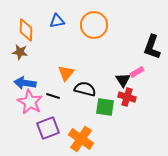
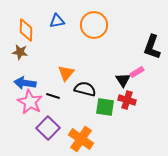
red cross: moved 3 px down
purple square: rotated 25 degrees counterclockwise
